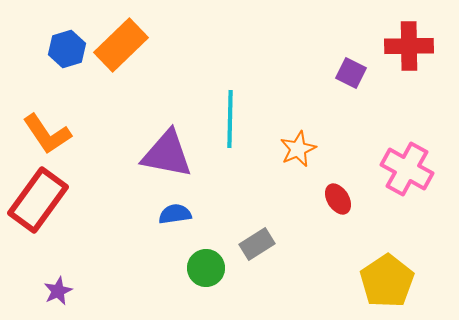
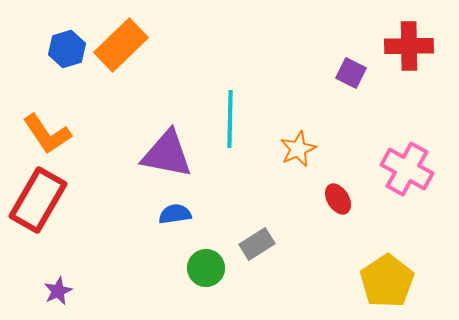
red rectangle: rotated 6 degrees counterclockwise
